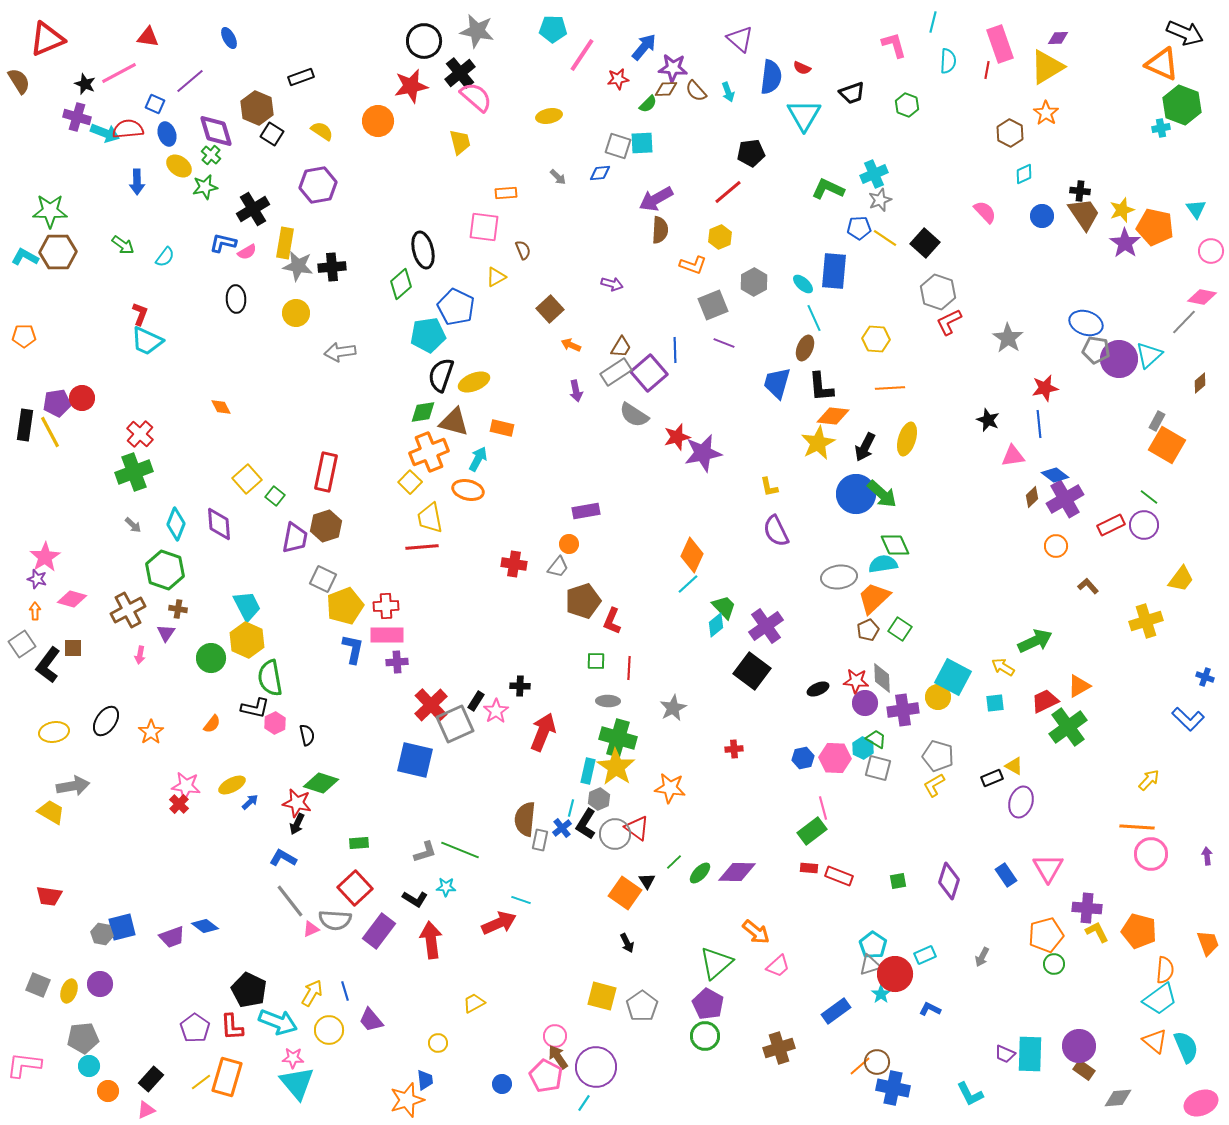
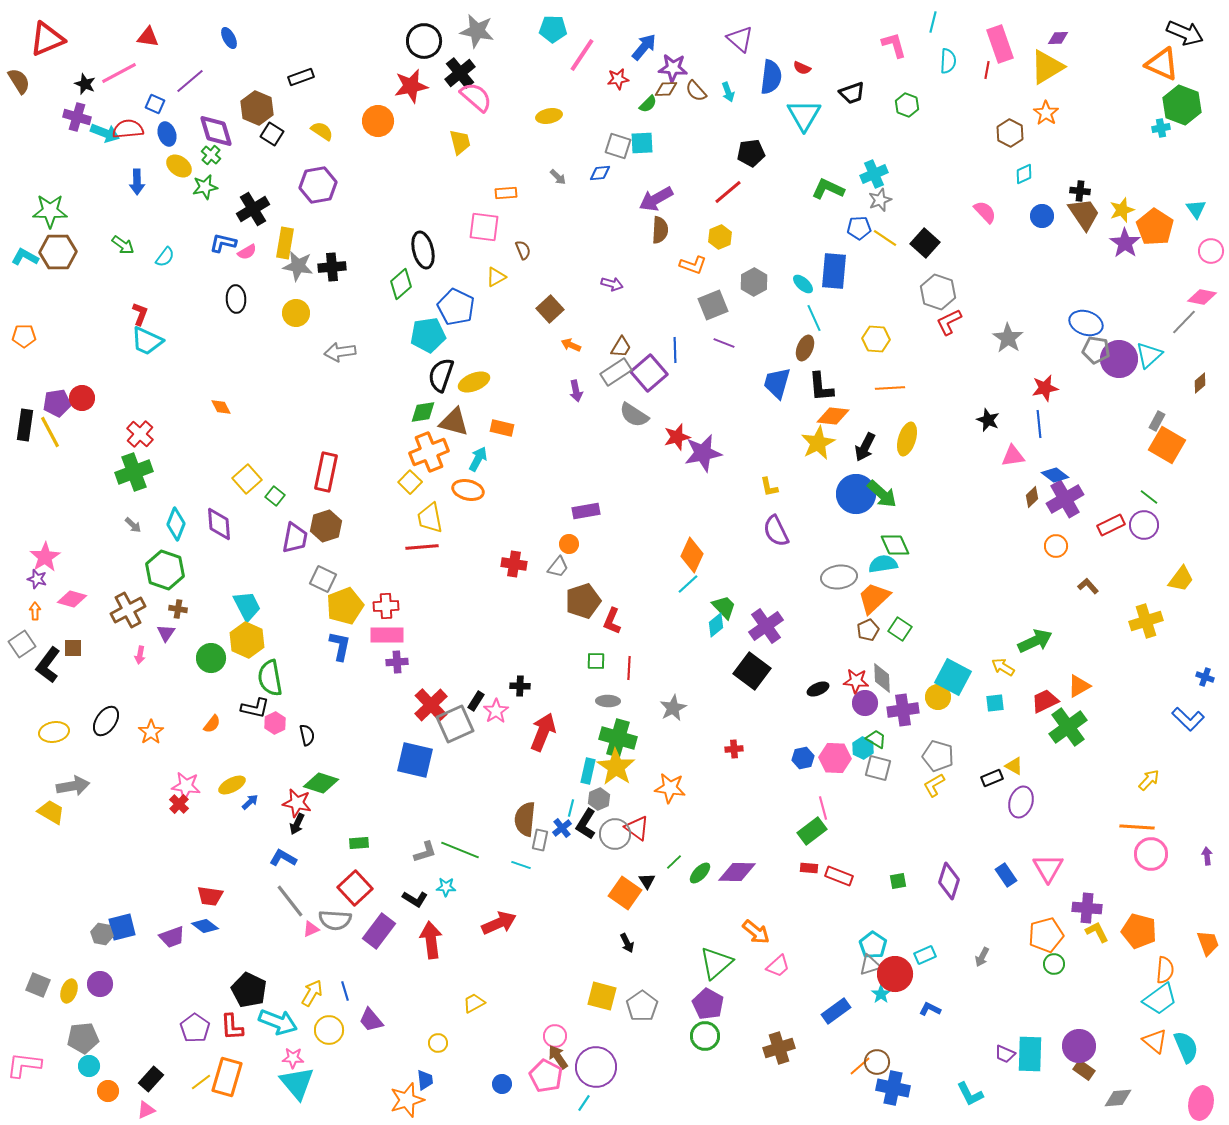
orange pentagon at (1155, 227): rotated 21 degrees clockwise
blue L-shape at (353, 649): moved 13 px left, 3 px up
red trapezoid at (49, 896): moved 161 px right
cyan line at (521, 900): moved 35 px up
pink ellipse at (1201, 1103): rotated 56 degrees counterclockwise
